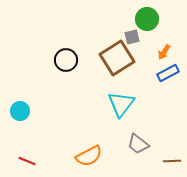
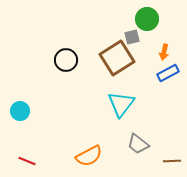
orange arrow: rotated 21 degrees counterclockwise
